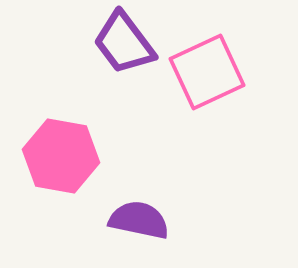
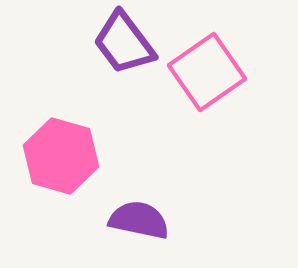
pink square: rotated 10 degrees counterclockwise
pink hexagon: rotated 6 degrees clockwise
